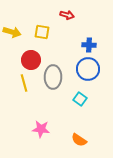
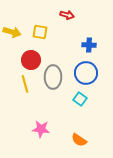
yellow square: moved 2 px left
blue circle: moved 2 px left, 4 px down
yellow line: moved 1 px right, 1 px down
